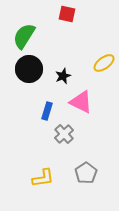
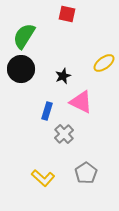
black circle: moved 8 px left
yellow L-shape: rotated 50 degrees clockwise
